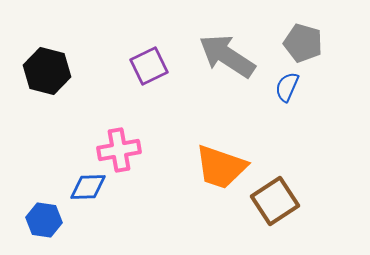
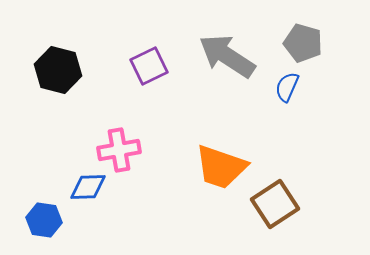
black hexagon: moved 11 px right, 1 px up
brown square: moved 3 px down
